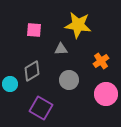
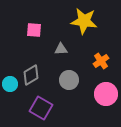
yellow star: moved 6 px right, 4 px up
gray diamond: moved 1 px left, 4 px down
